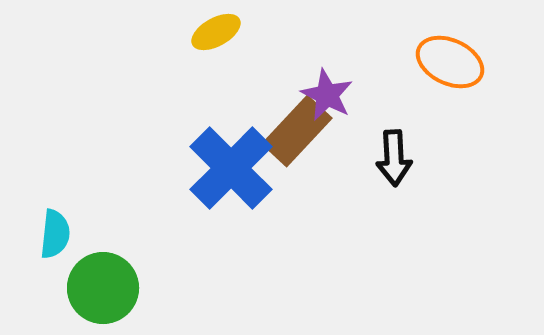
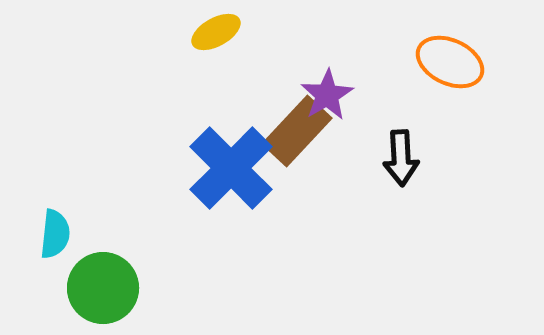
purple star: rotated 14 degrees clockwise
black arrow: moved 7 px right
